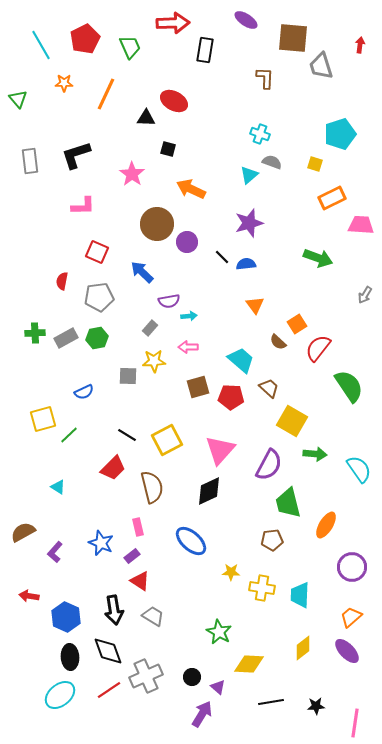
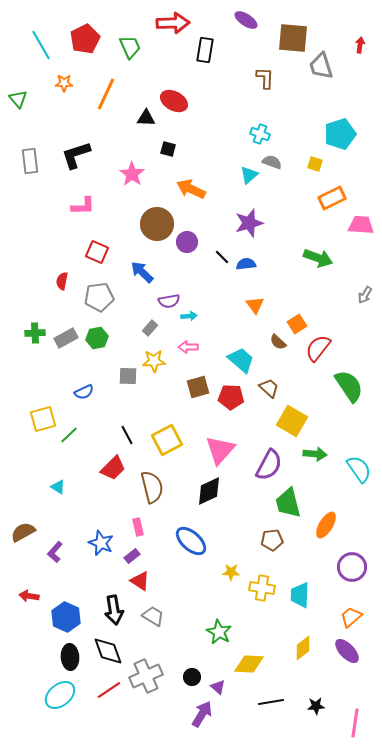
black line at (127, 435): rotated 30 degrees clockwise
